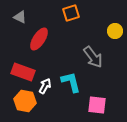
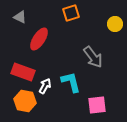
yellow circle: moved 7 px up
pink square: rotated 12 degrees counterclockwise
